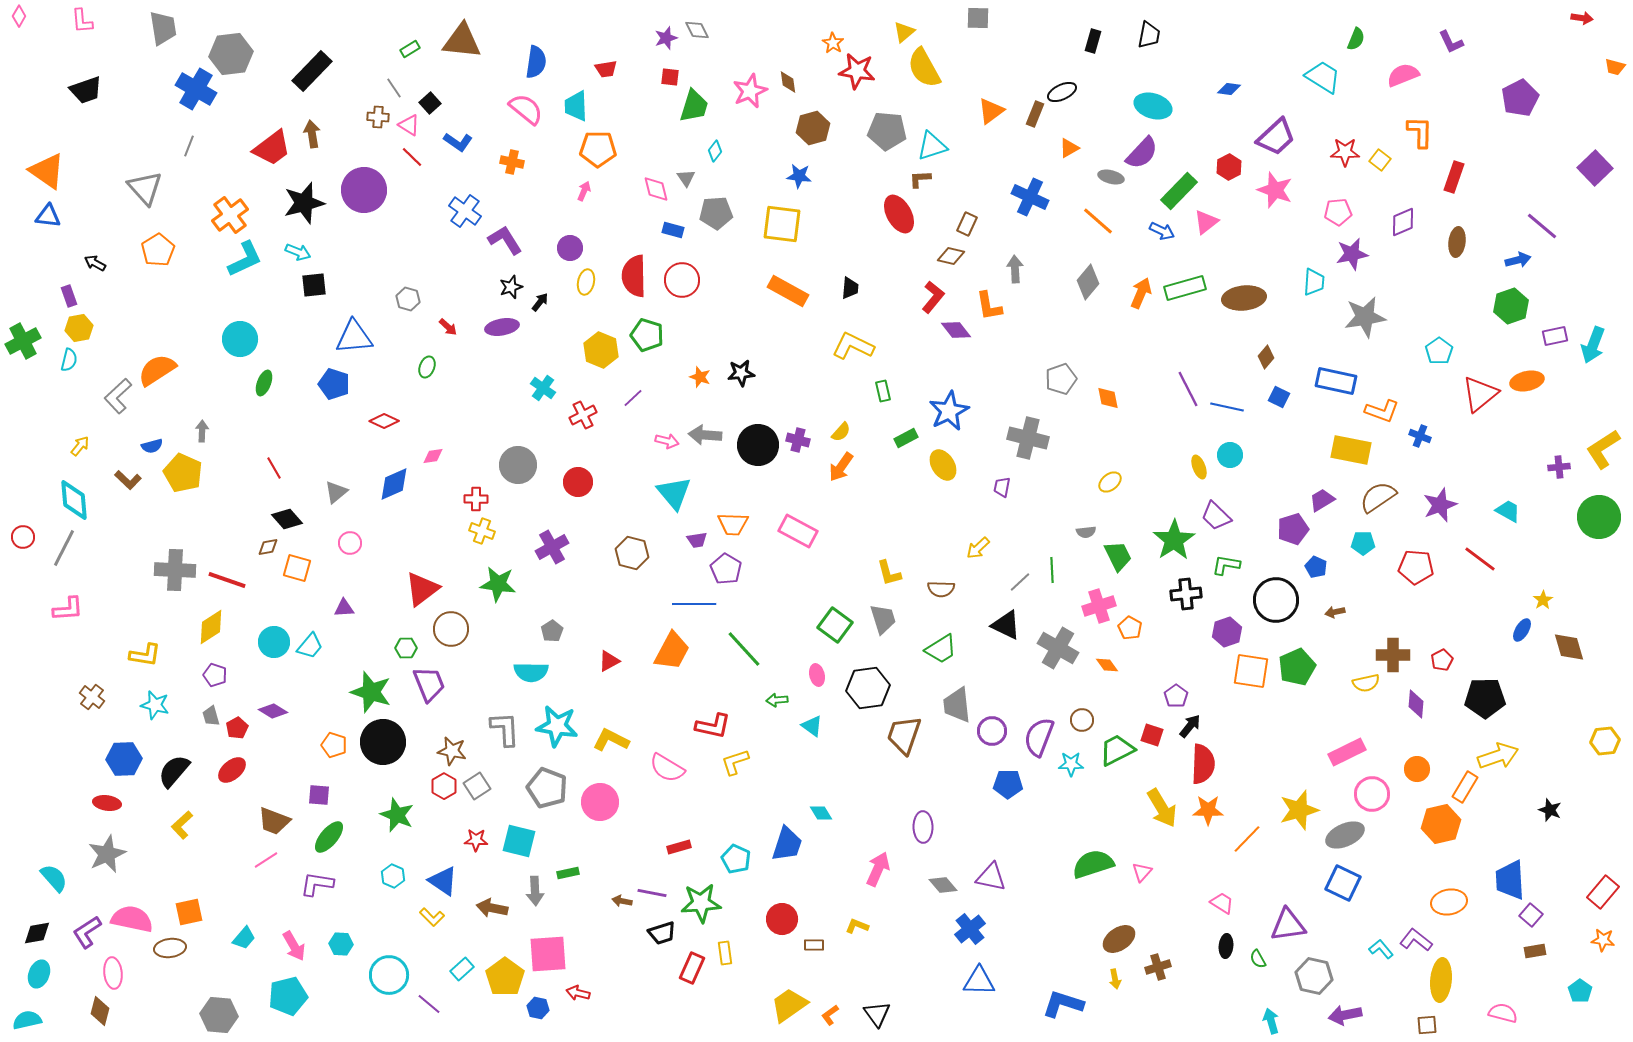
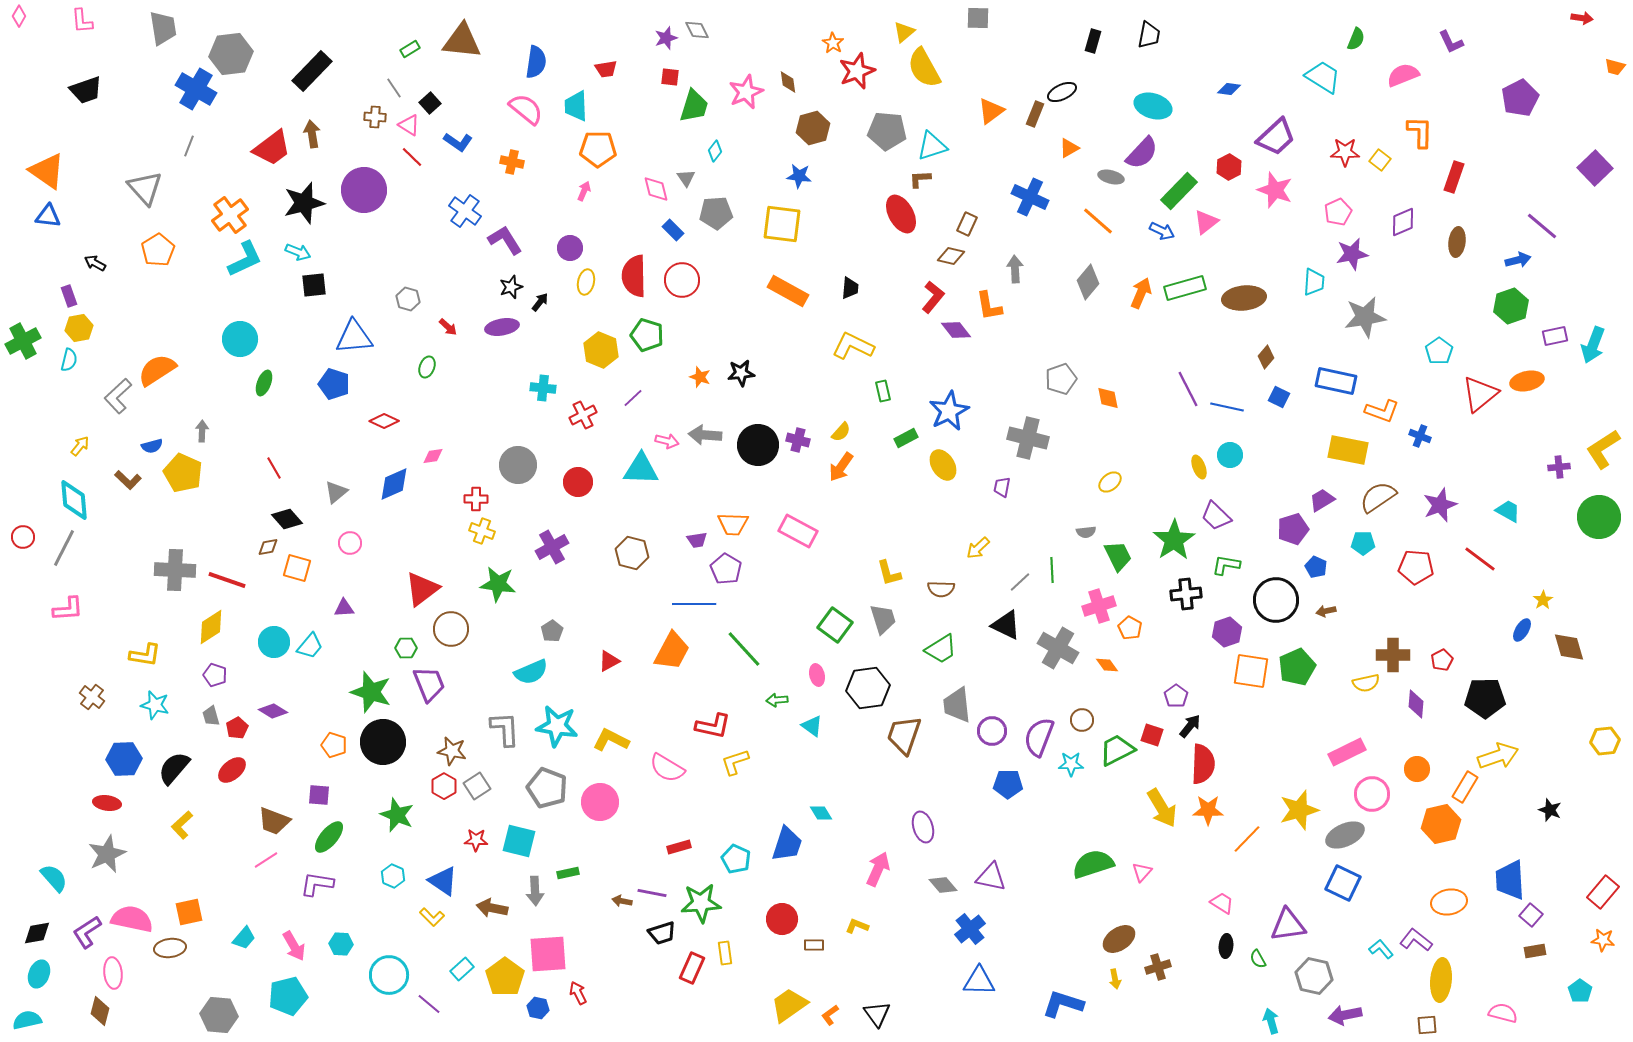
red star at (857, 71): rotated 30 degrees counterclockwise
pink star at (750, 91): moved 4 px left, 1 px down
brown cross at (378, 117): moved 3 px left
pink pentagon at (1338, 212): rotated 20 degrees counterclockwise
red ellipse at (899, 214): moved 2 px right
blue rectangle at (673, 230): rotated 30 degrees clockwise
cyan cross at (543, 388): rotated 30 degrees counterclockwise
yellow rectangle at (1351, 450): moved 3 px left
cyan triangle at (674, 493): moved 33 px left, 24 px up; rotated 48 degrees counterclockwise
brown arrow at (1335, 612): moved 9 px left, 1 px up
cyan semicircle at (531, 672): rotated 24 degrees counterclockwise
black semicircle at (174, 771): moved 3 px up
purple ellipse at (923, 827): rotated 16 degrees counterclockwise
red arrow at (578, 993): rotated 50 degrees clockwise
